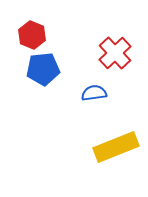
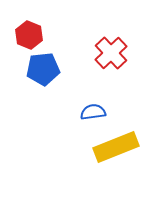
red hexagon: moved 3 px left
red cross: moved 4 px left
blue semicircle: moved 1 px left, 19 px down
